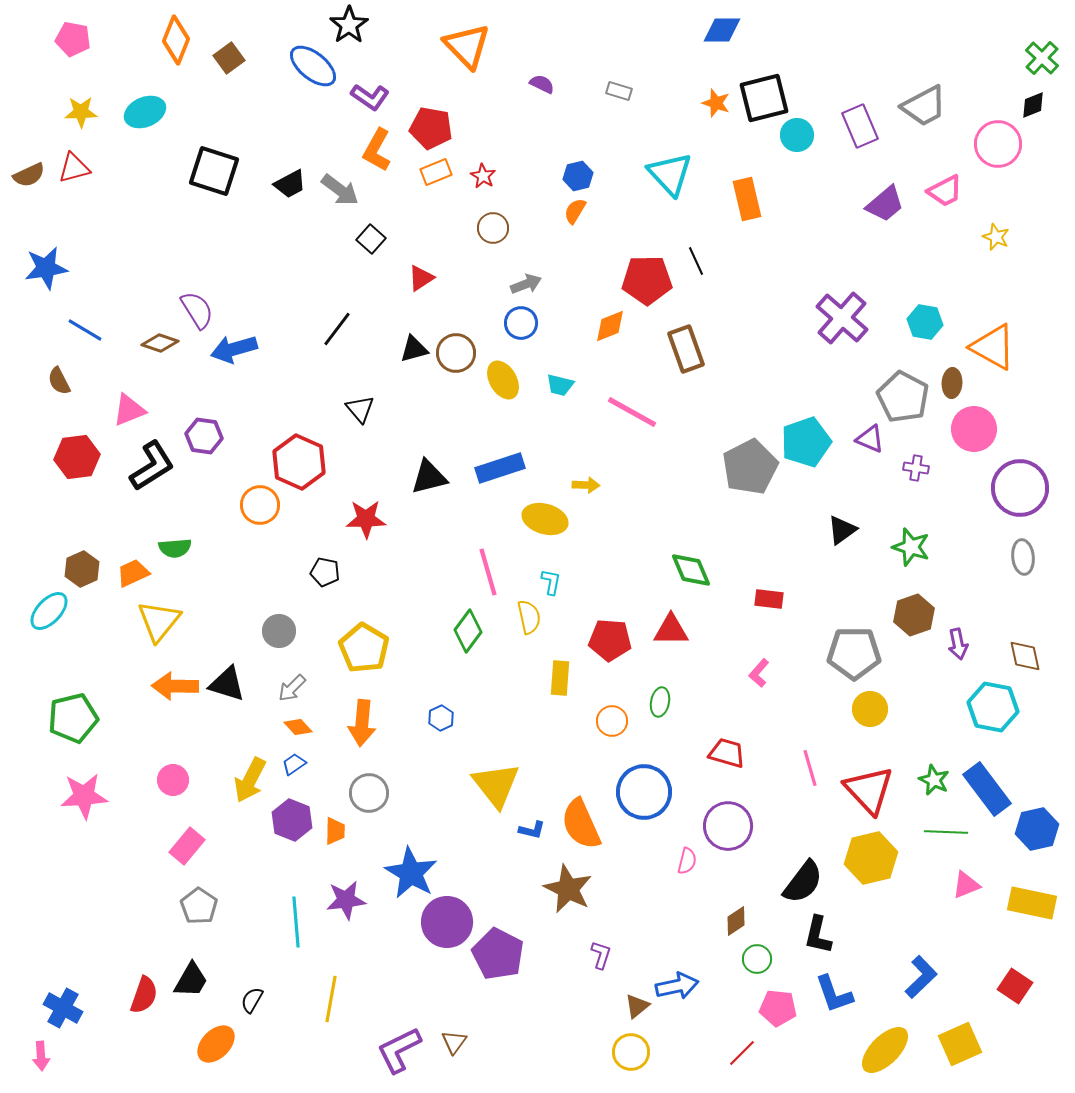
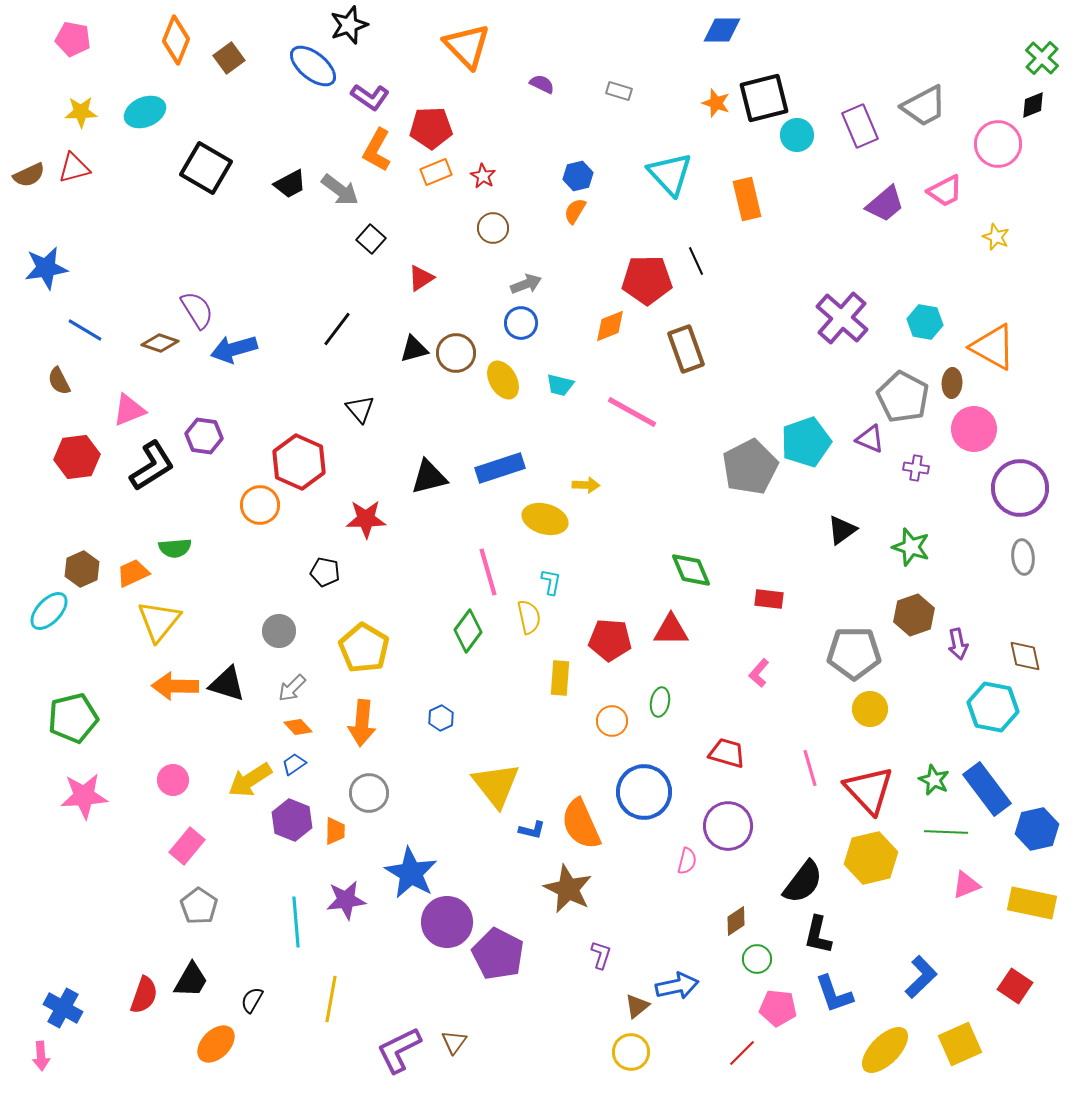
black star at (349, 25): rotated 15 degrees clockwise
red pentagon at (431, 128): rotated 12 degrees counterclockwise
black square at (214, 171): moved 8 px left, 3 px up; rotated 12 degrees clockwise
yellow arrow at (250, 780): rotated 30 degrees clockwise
